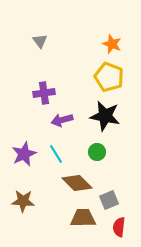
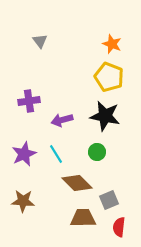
purple cross: moved 15 px left, 8 px down
